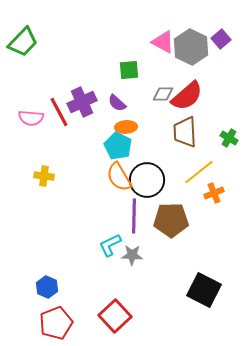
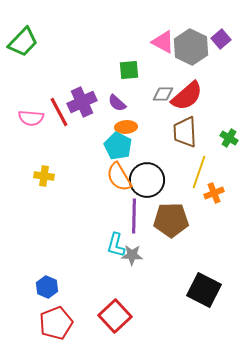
yellow line: rotated 32 degrees counterclockwise
cyan L-shape: moved 6 px right; rotated 50 degrees counterclockwise
